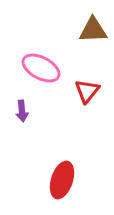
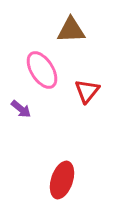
brown triangle: moved 22 px left
pink ellipse: moved 1 px right, 2 px down; rotated 30 degrees clockwise
purple arrow: moved 1 px left, 2 px up; rotated 45 degrees counterclockwise
